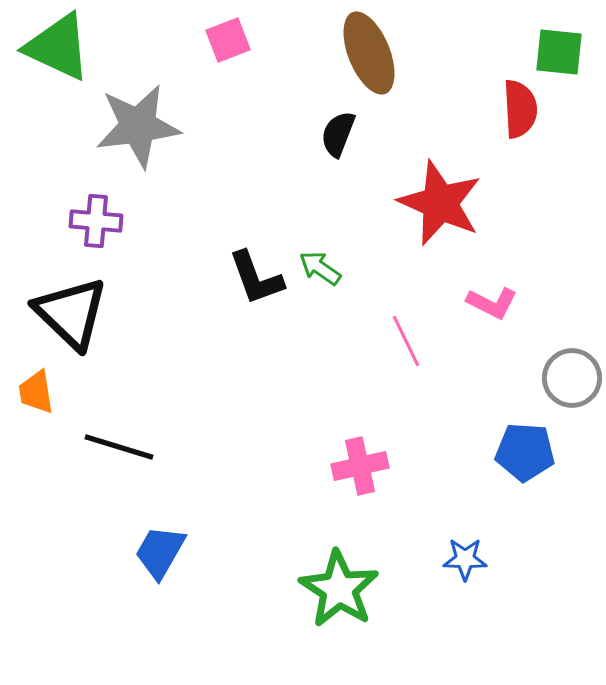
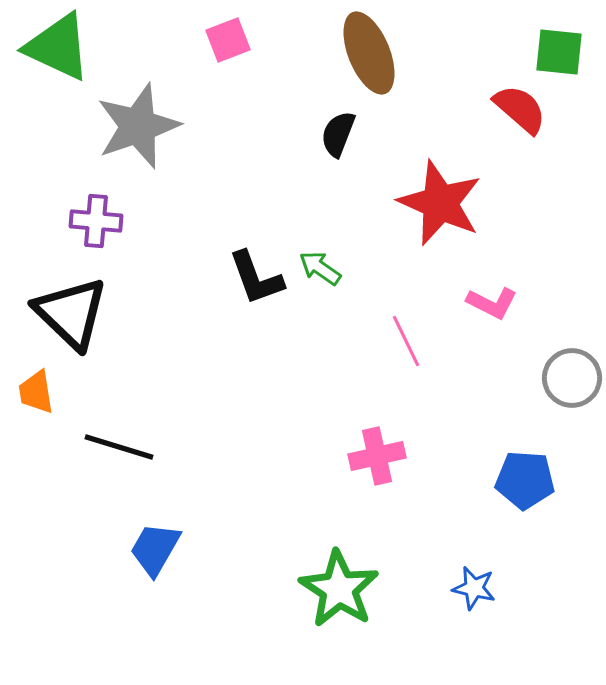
red semicircle: rotated 46 degrees counterclockwise
gray star: rotated 12 degrees counterclockwise
blue pentagon: moved 28 px down
pink cross: moved 17 px right, 10 px up
blue trapezoid: moved 5 px left, 3 px up
blue star: moved 9 px right, 29 px down; rotated 12 degrees clockwise
